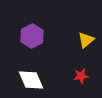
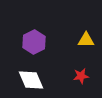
purple hexagon: moved 2 px right, 6 px down
yellow triangle: rotated 42 degrees clockwise
